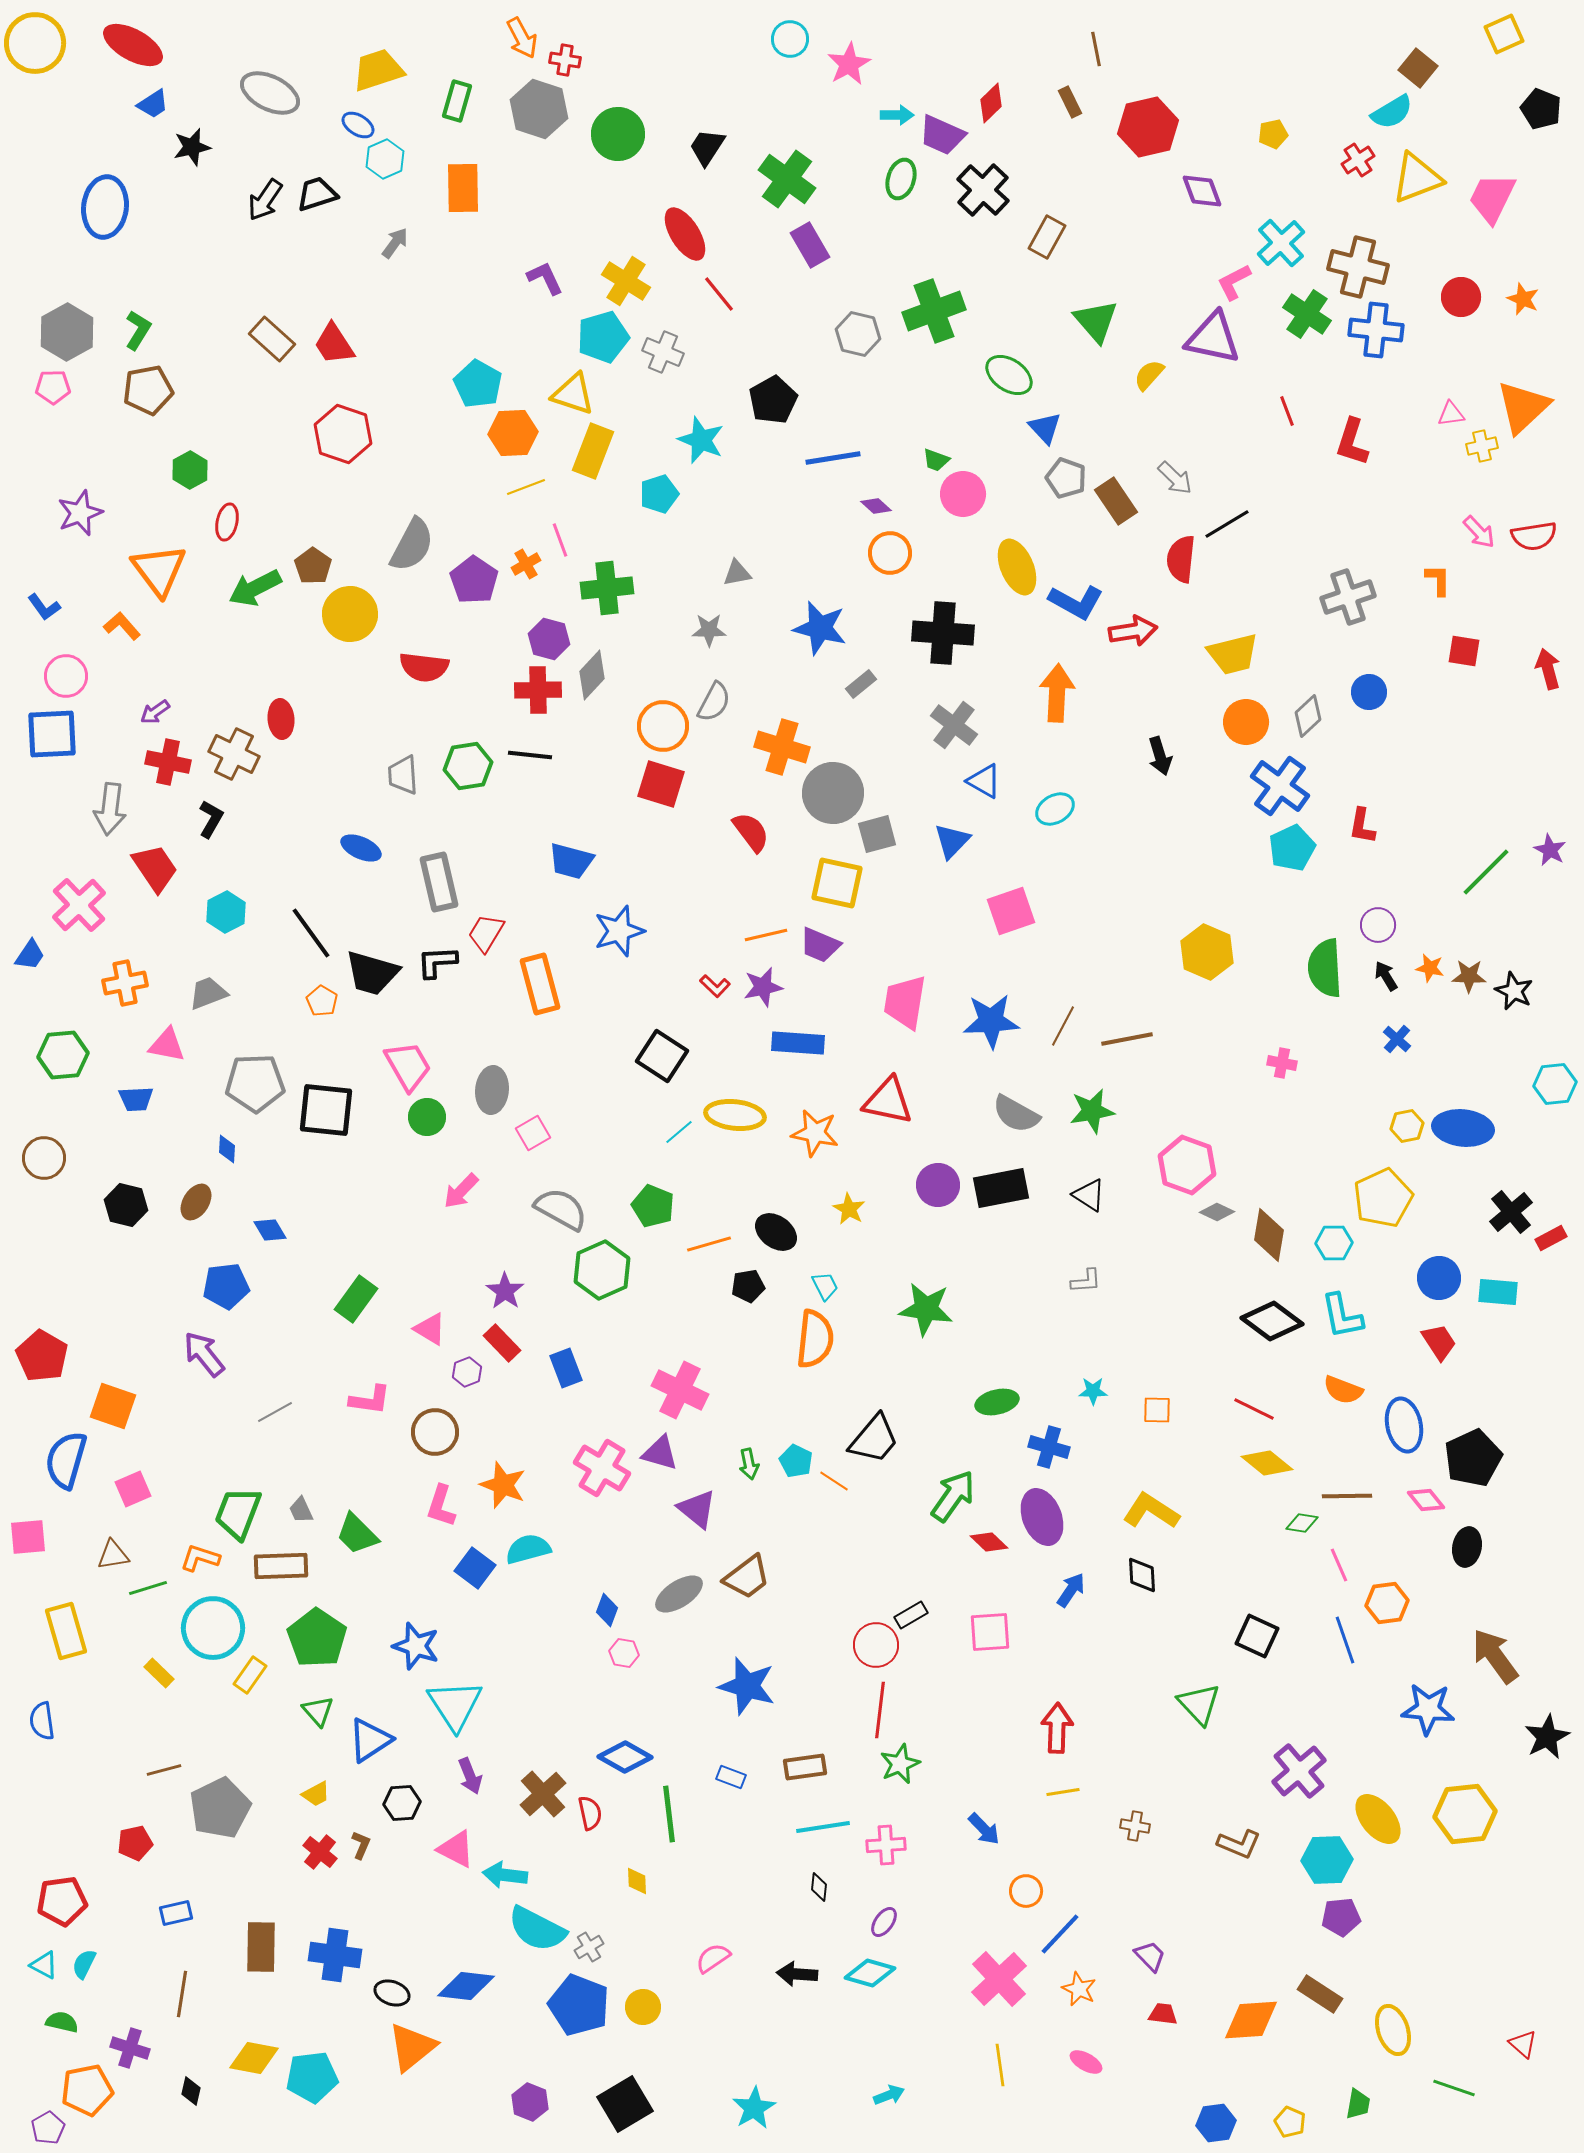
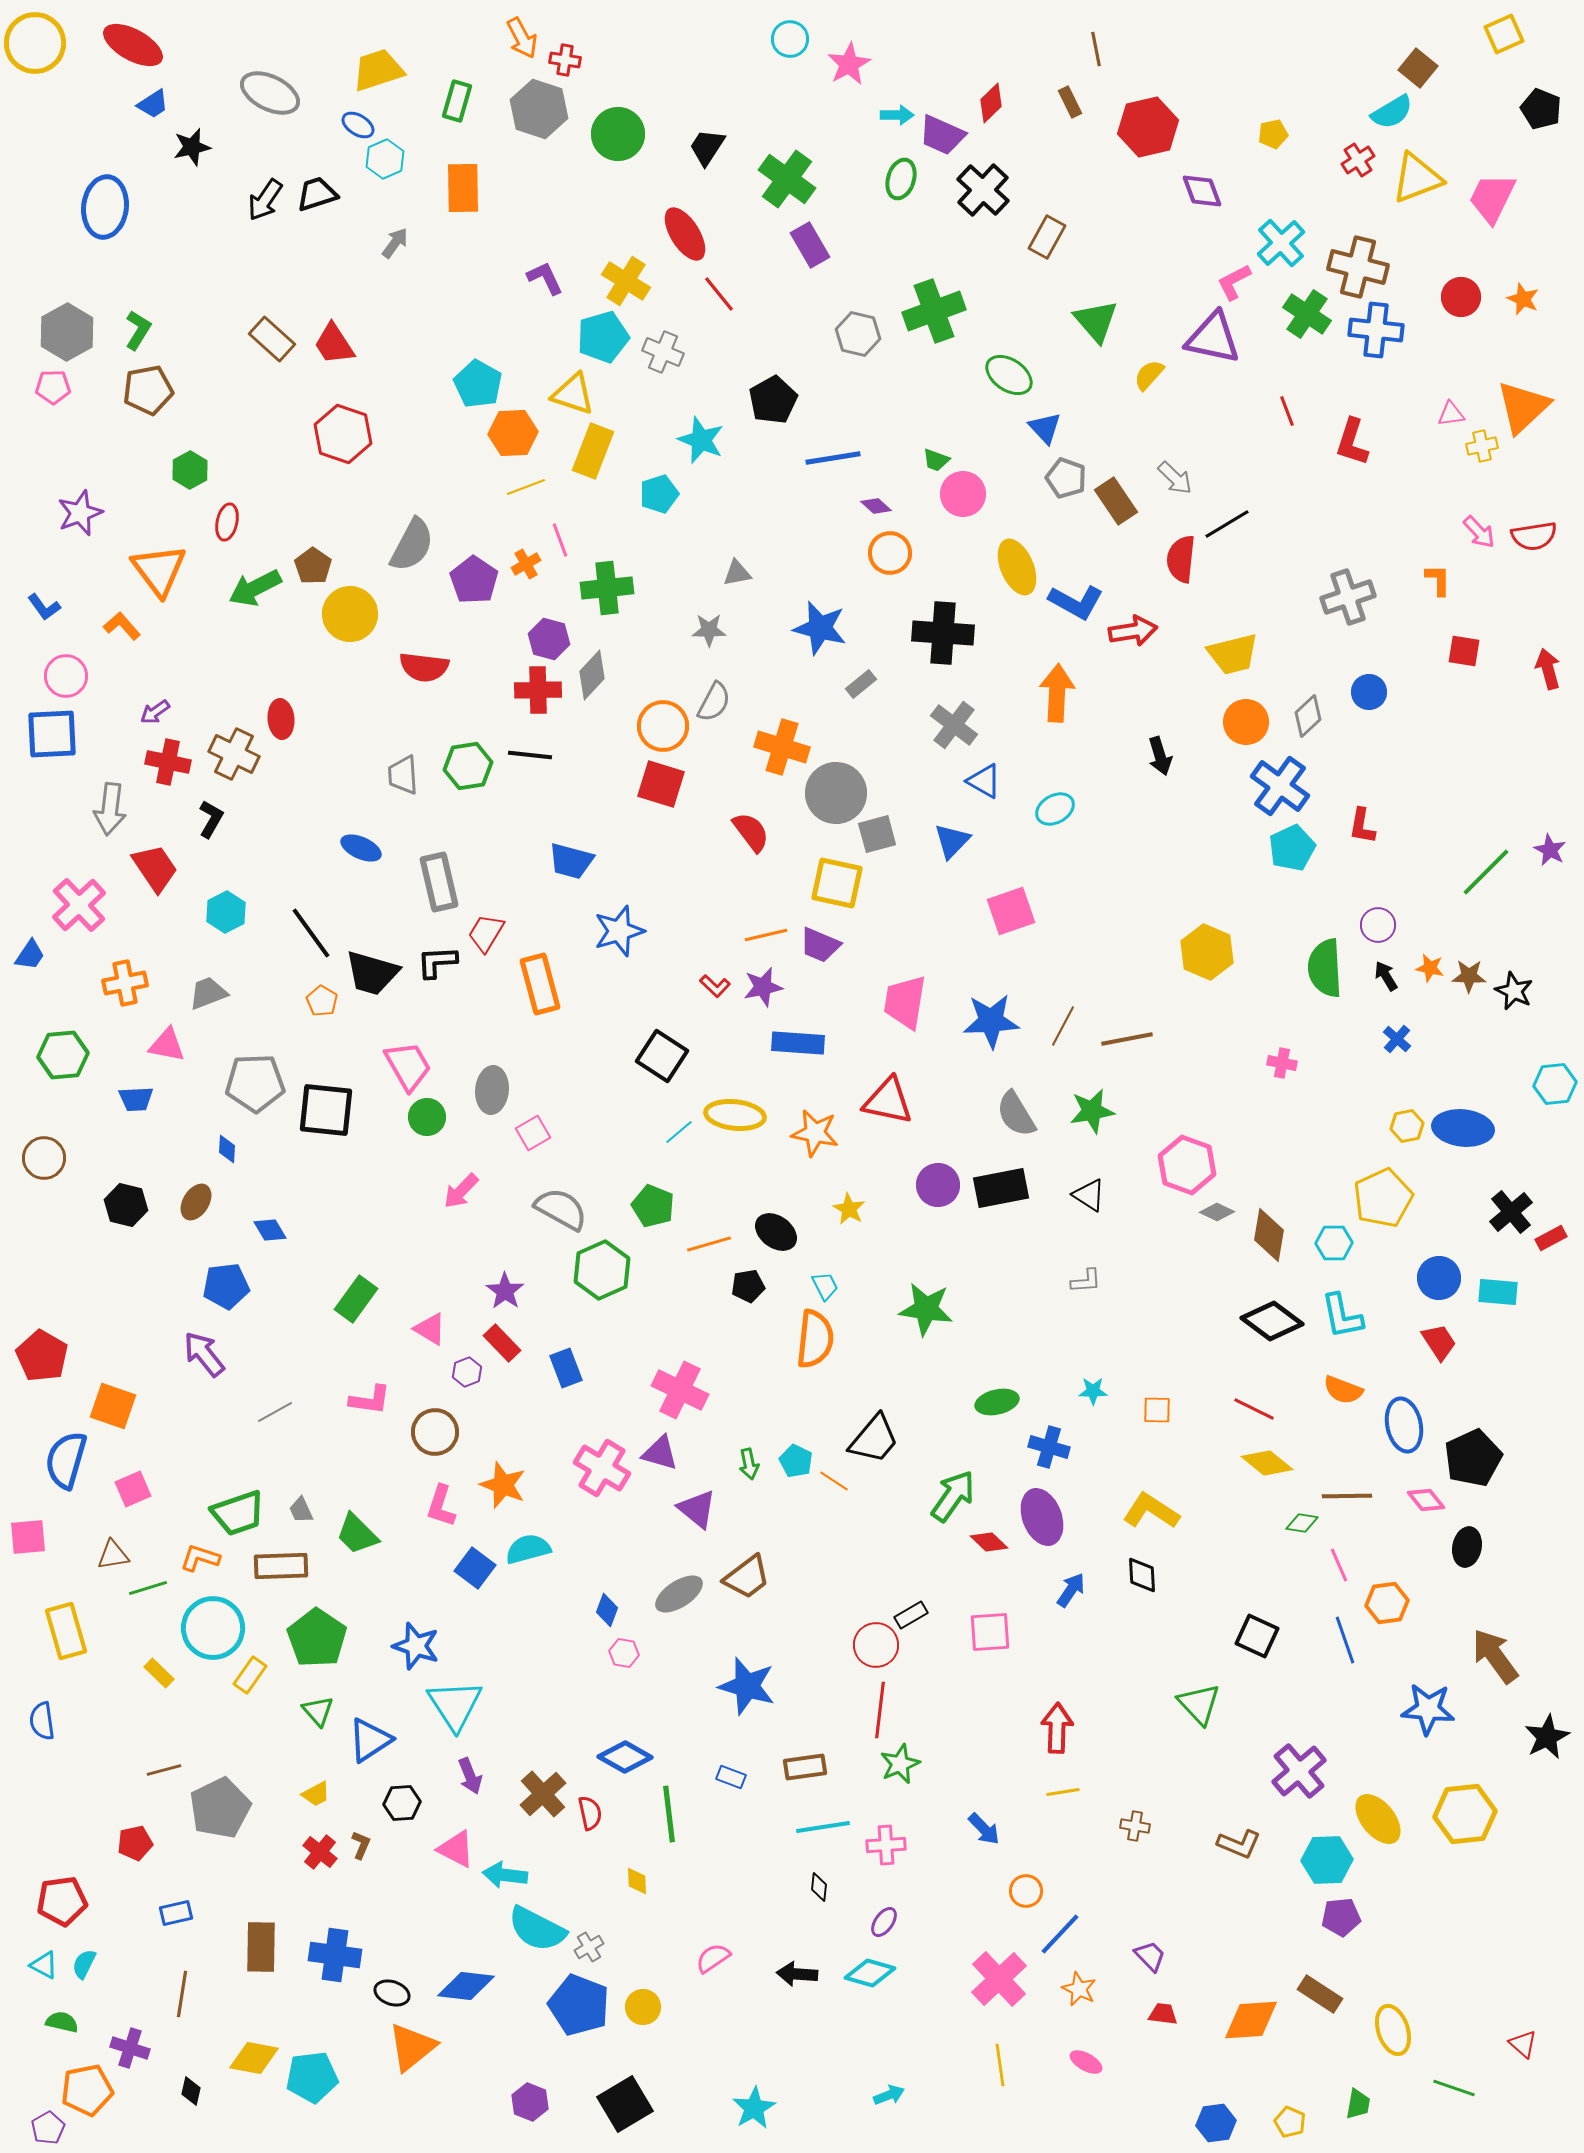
gray circle at (833, 793): moved 3 px right
gray semicircle at (1016, 1114): rotated 30 degrees clockwise
green trapezoid at (238, 1513): rotated 130 degrees counterclockwise
